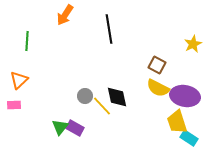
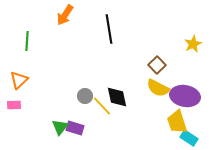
brown square: rotated 18 degrees clockwise
purple rectangle: rotated 12 degrees counterclockwise
